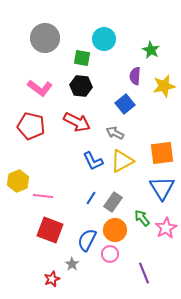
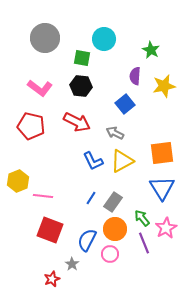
orange circle: moved 1 px up
purple line: moved 30 px up
